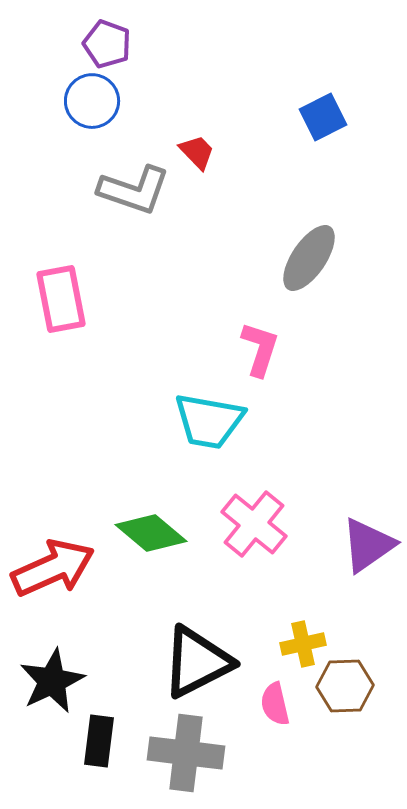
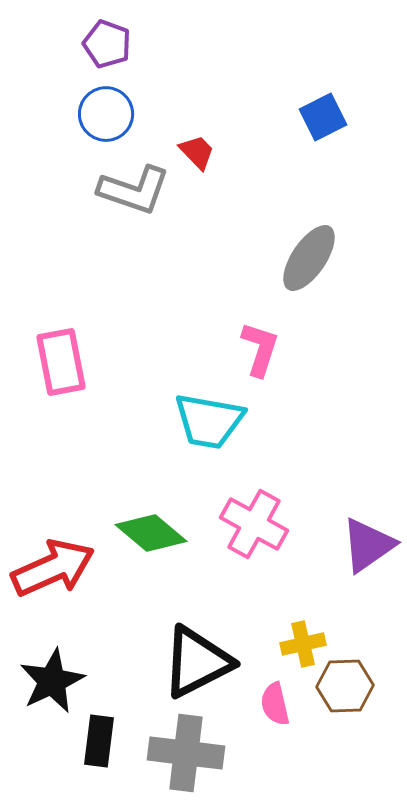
blue circle: moved 14 px right, 13 px down
pink rectangle: moved 63 px down
pink cross: rotated 10 degrees counterclockwise
